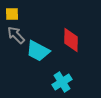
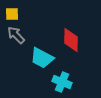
cyan trapezoid: moved 4 px right, 7 px down
cyan cross: rotated 36 degrees counterclockwise
